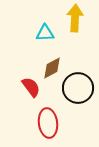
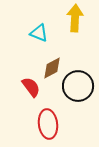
cyan triangle: moved 6 px left; rotated 24 degrees clockwise
black circle: moved 2 px up
red ellipse: moved 1 px down
